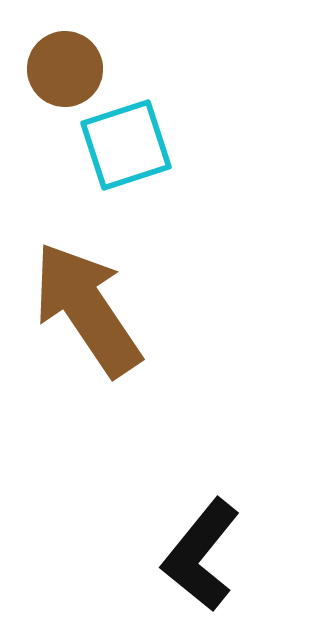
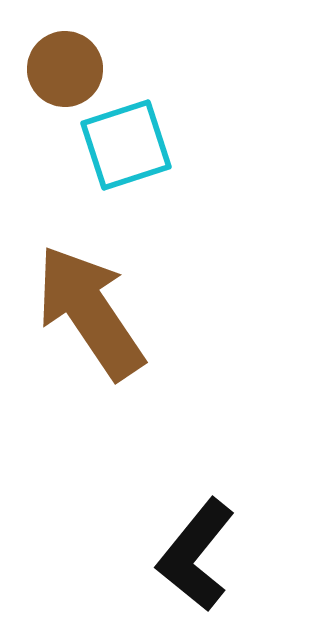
brown arrow: moved 3 px right, 3 px down
black L-shape: moved 5 px left
